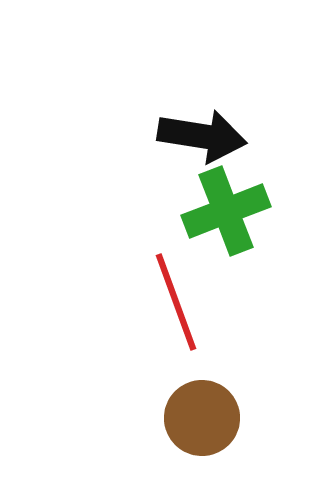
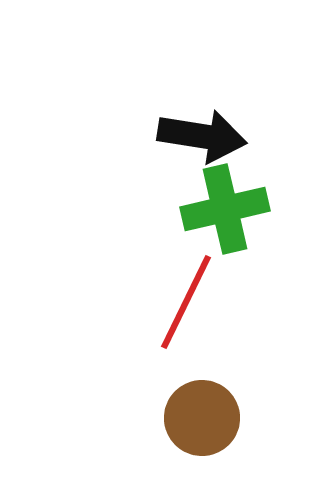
green cross: moved 1 px left, 2 px up; rotated 8 degrees clockwise
red line: moved 10 px right; rotated 46 degrees clockwise
